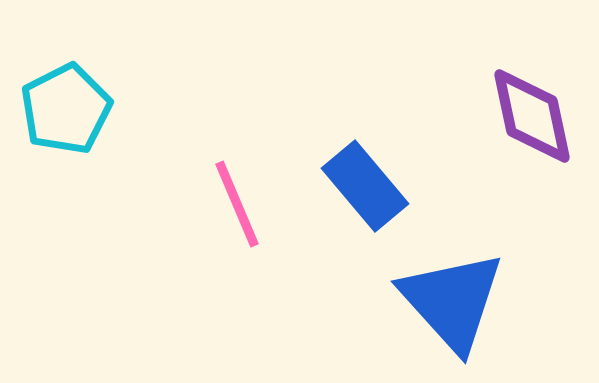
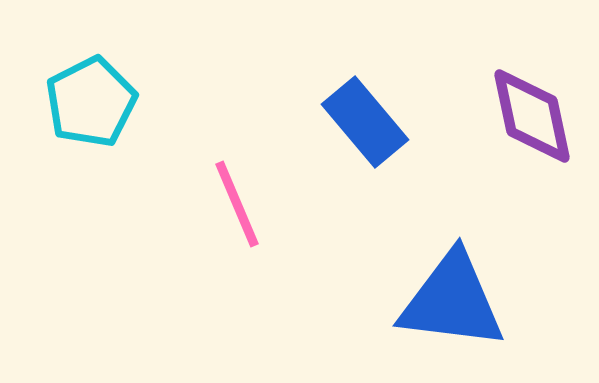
cyan pentagon: moved 25 px right, 7 px up
blue rectangle: moved 64 px up
blue triangle: rotated 41 degrees counterclockwise
